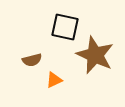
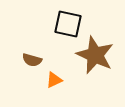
black square: moved 3 px right, 3 px up
brown semicircle: rotated 30 degrees clockwise
